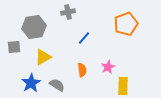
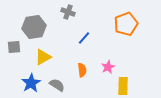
gray cross: rotated 32 degrees clockwise
